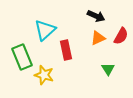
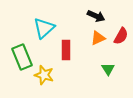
cyan triangle: moved 1 px left, 2 px up
red rectangle: rotated 12 degrees clockwise
